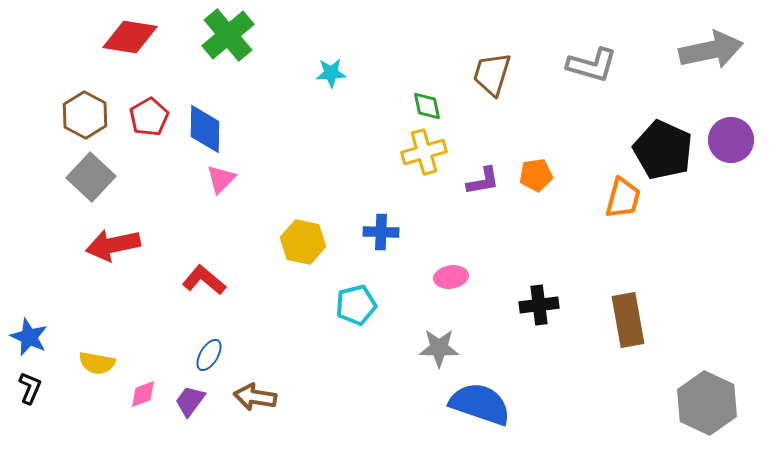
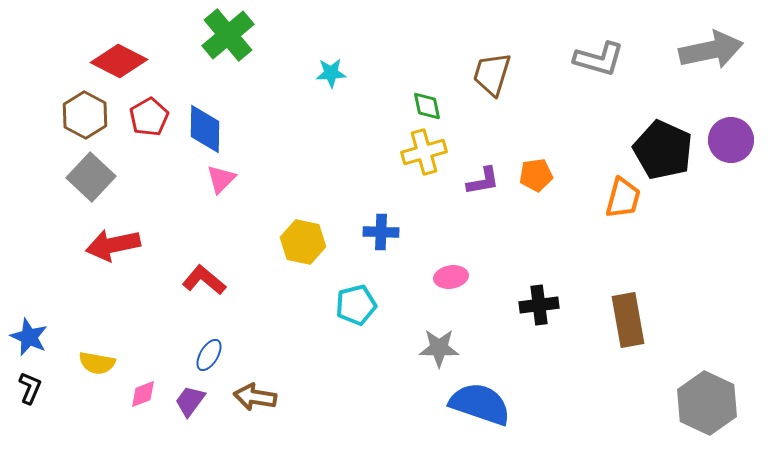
red diamond: moved 11 px left, 24 px down; rotated 18 degrees clockwise
gray L-shape: moved 7 px right, 6 px up
